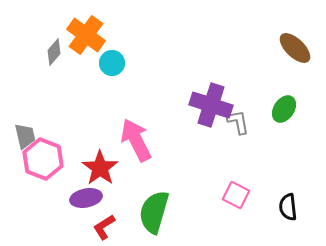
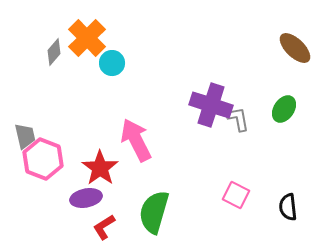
orange cross: moved 1 px right, 3 px down; rotated 9 degrees clockwise
gray L-shape: moved 3 px up
